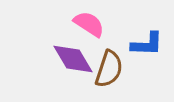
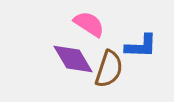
blue L-shape: moved 6 px left, 2 px down
